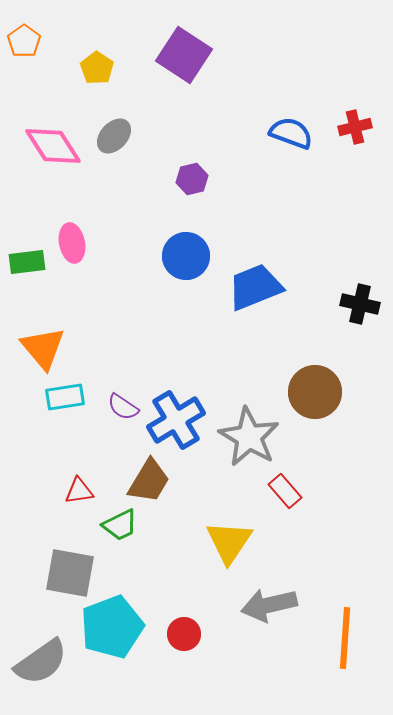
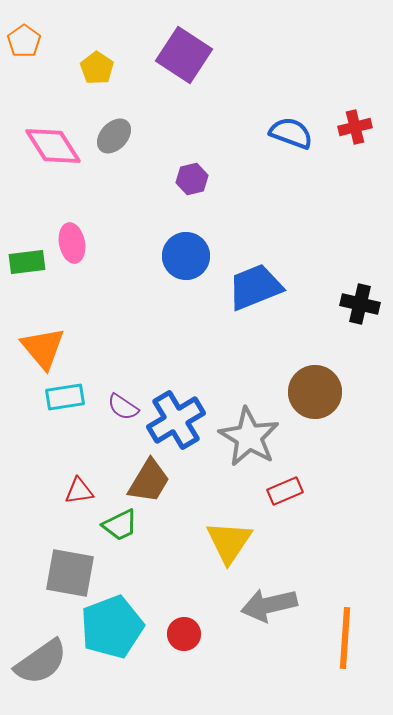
red rectangle: rotated 72 degrees counterclockwise
